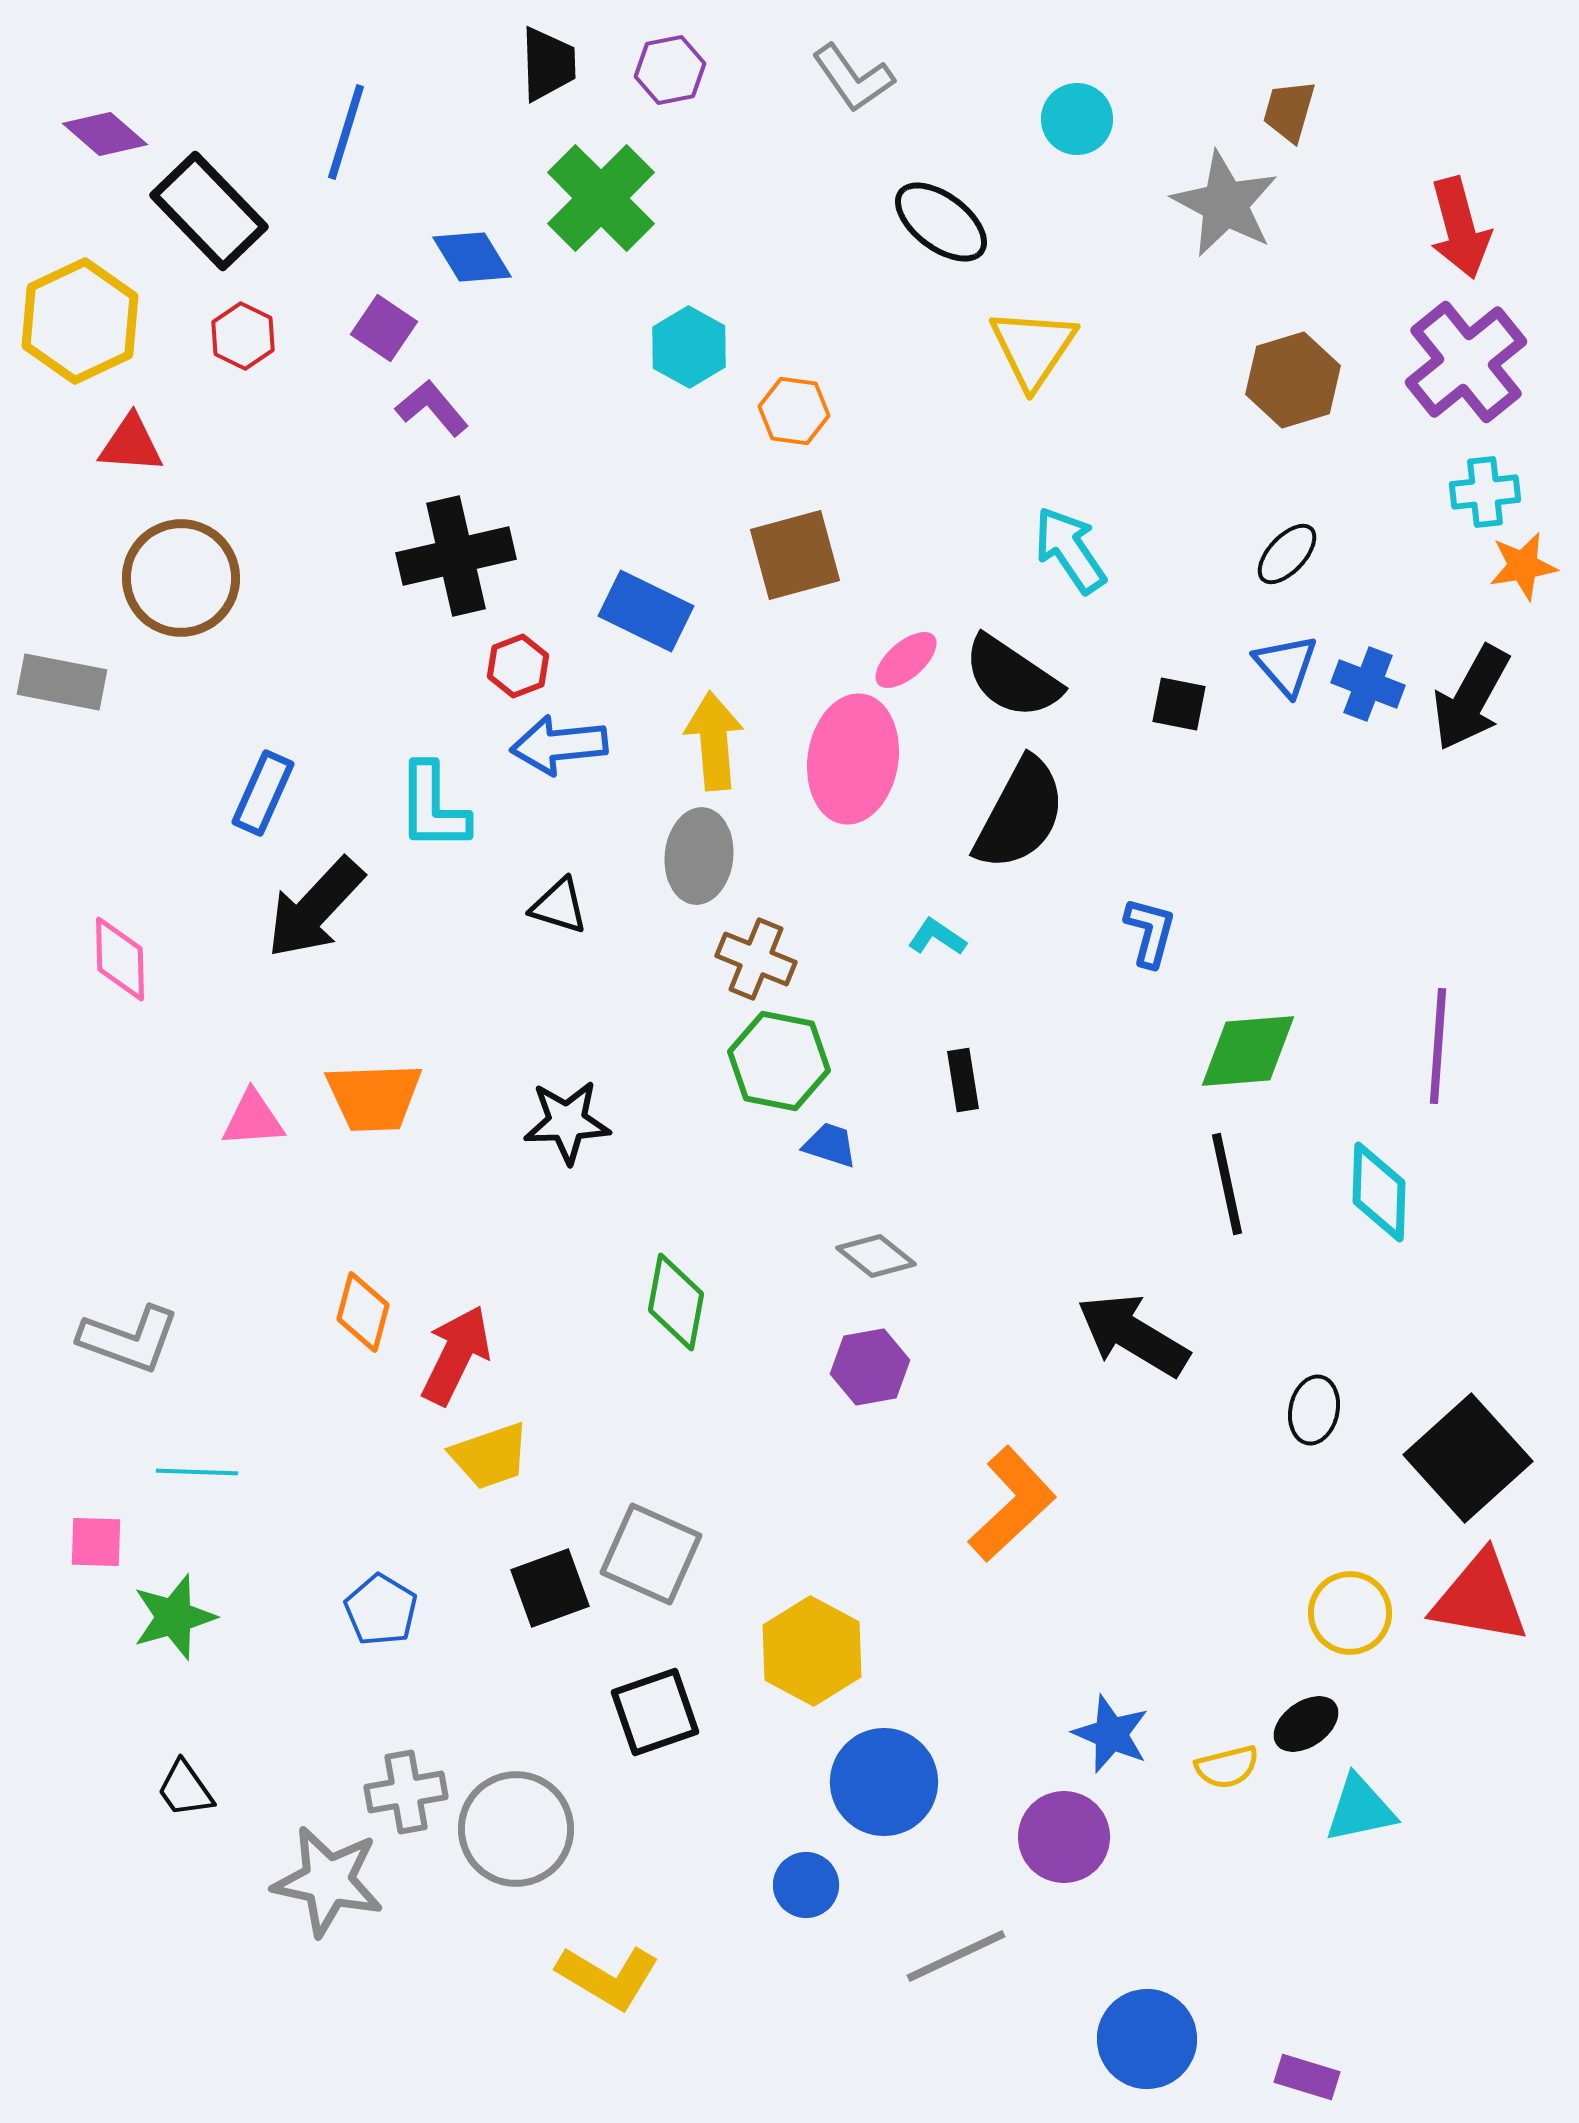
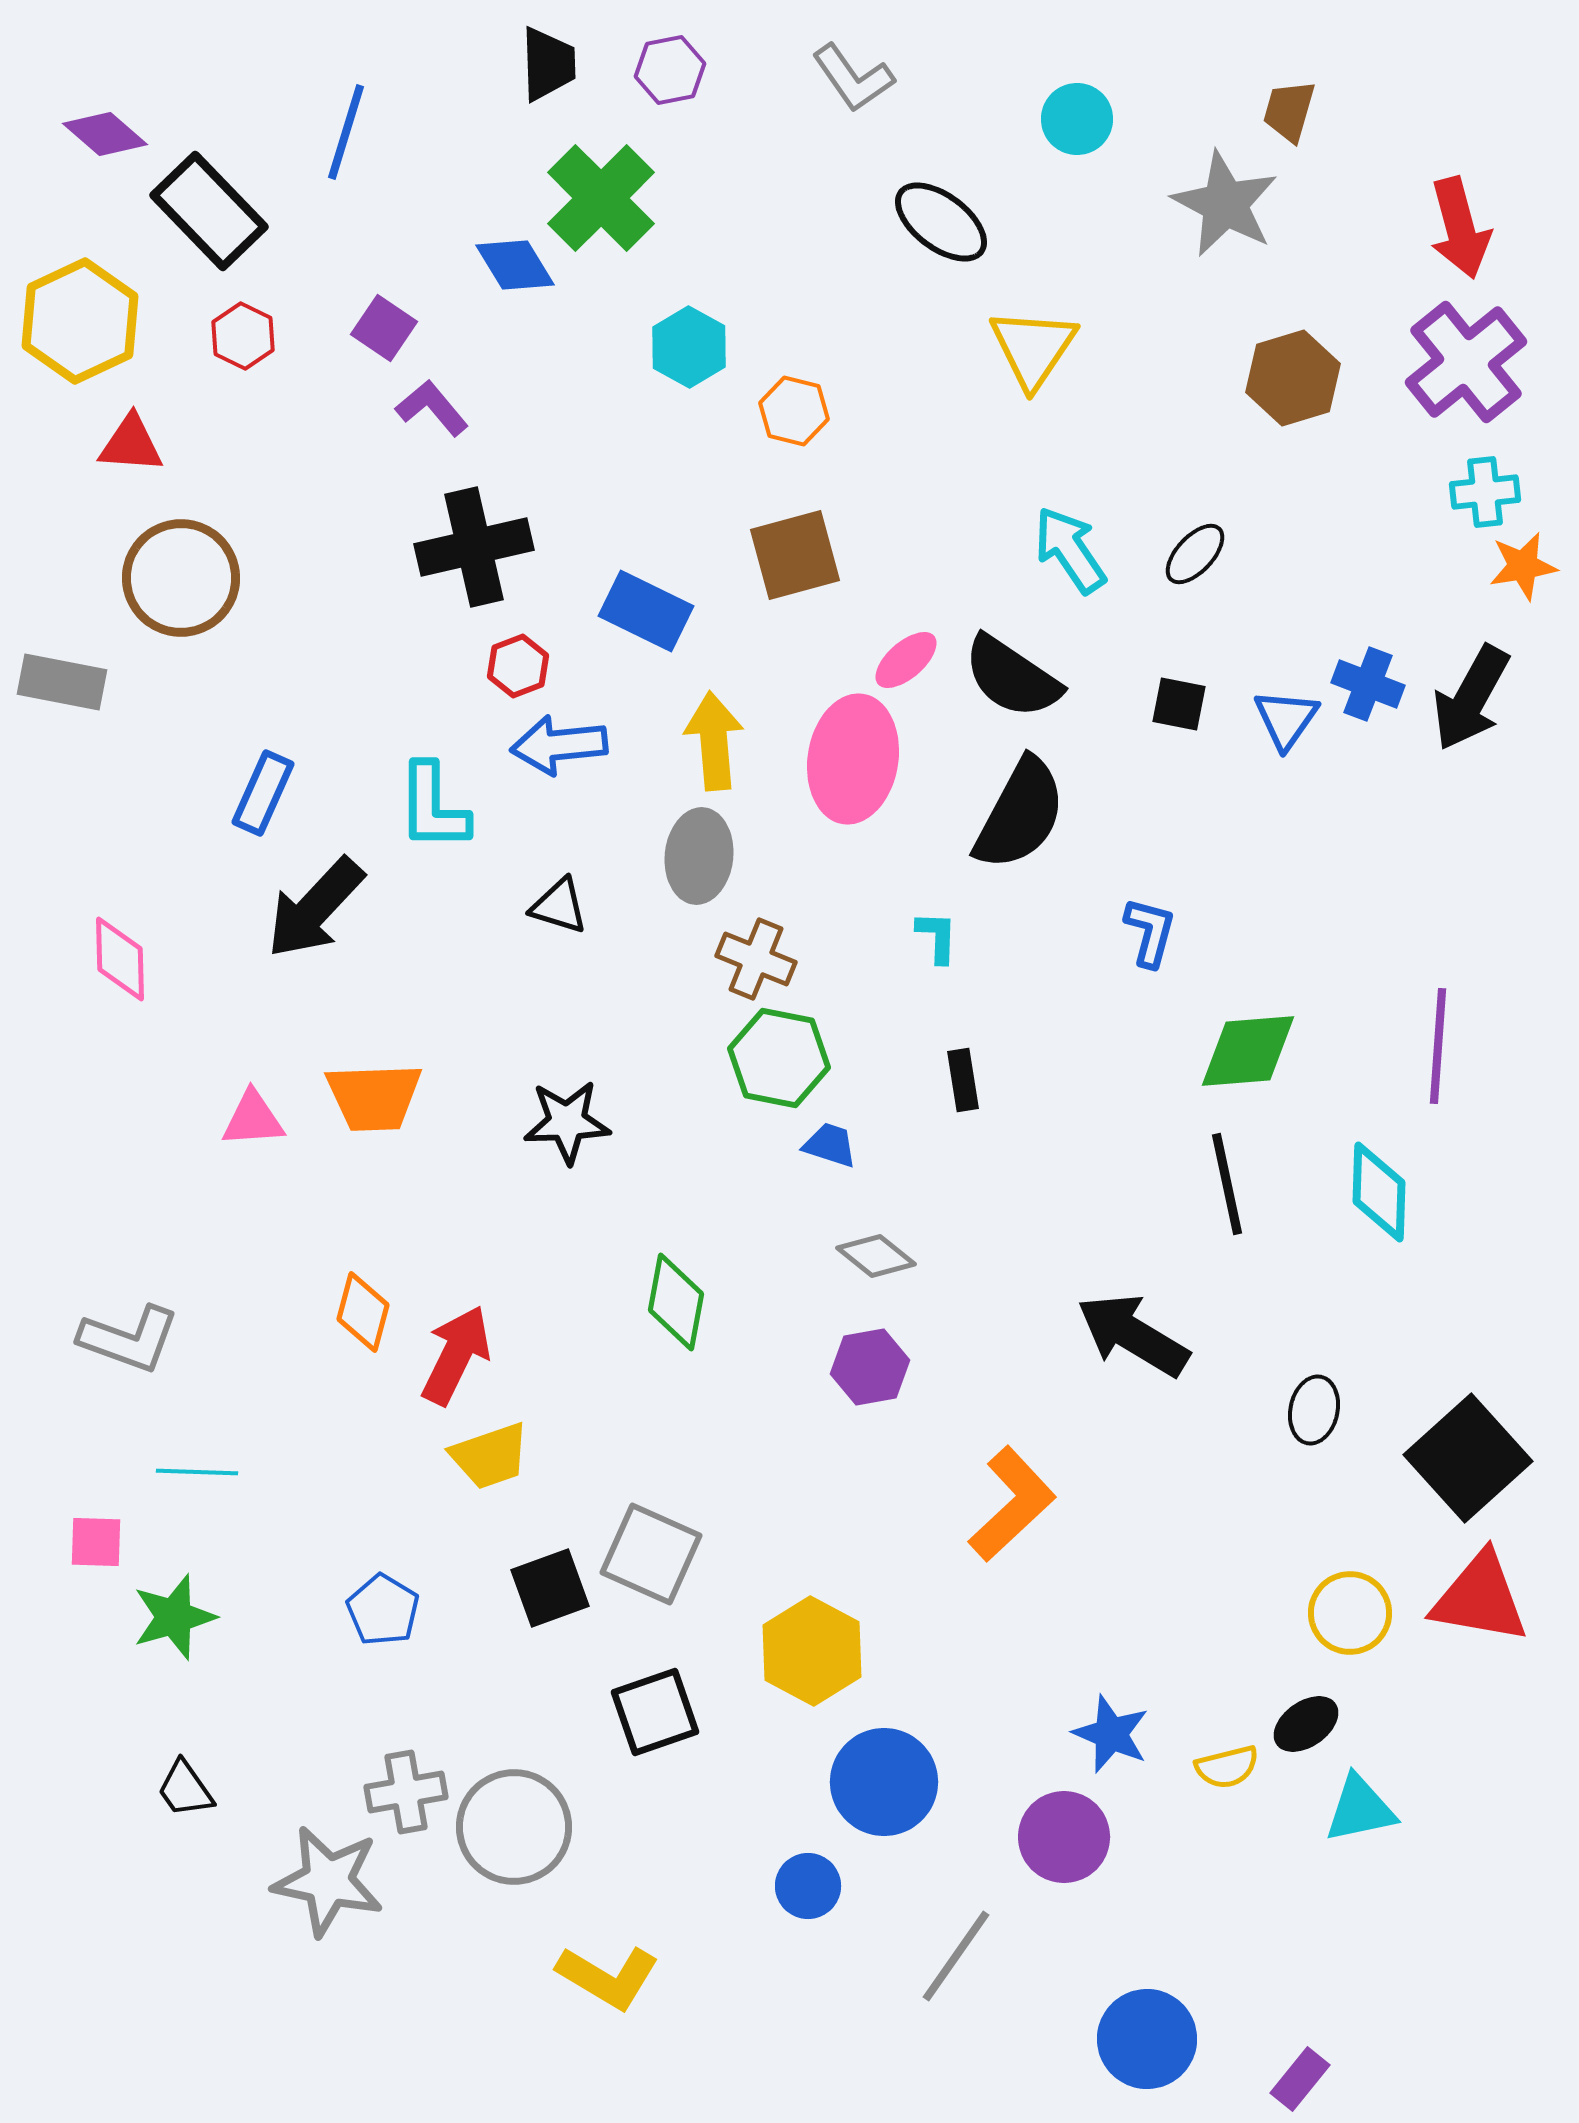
blue diamond at (472, 257): moved 43 px right, 8 px down
brown hexagon at (1293, 380): moved 2 px up
orange hexagon at (794, 411): rotated 6 degrees clockwise
black ellipse at (1287, 554): moved 92 px left
black cross at (456, 556): moved 18 px right, 9 px up
blue triangle at (1286, 665): moved 54 px down; rotated 16 degrees clockwise
cyan L-shape at (937, 937): rotated 58 degrees clockwise
green hexagon at (779, 1061): moved 3 px up
blue pentagon at (381, 1610): moved 2 px right
gray circle at (516, 1829): moved 2 px left, 2 px up
blue circle at (806, 1885): moved 2 px right, 1 px down
gray line at (956, 1956): rotated 30 degrees counterclockwise
purple rectangle at (1307, 2077): moved 7 px left, 2 px down; rotated 68 degrees counterclockwise
